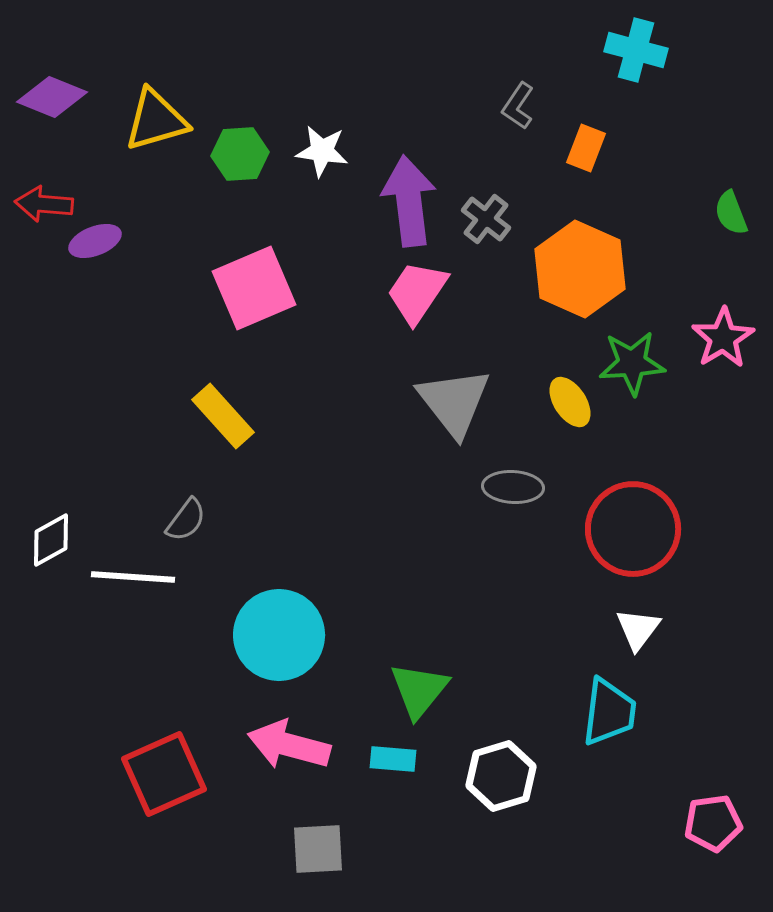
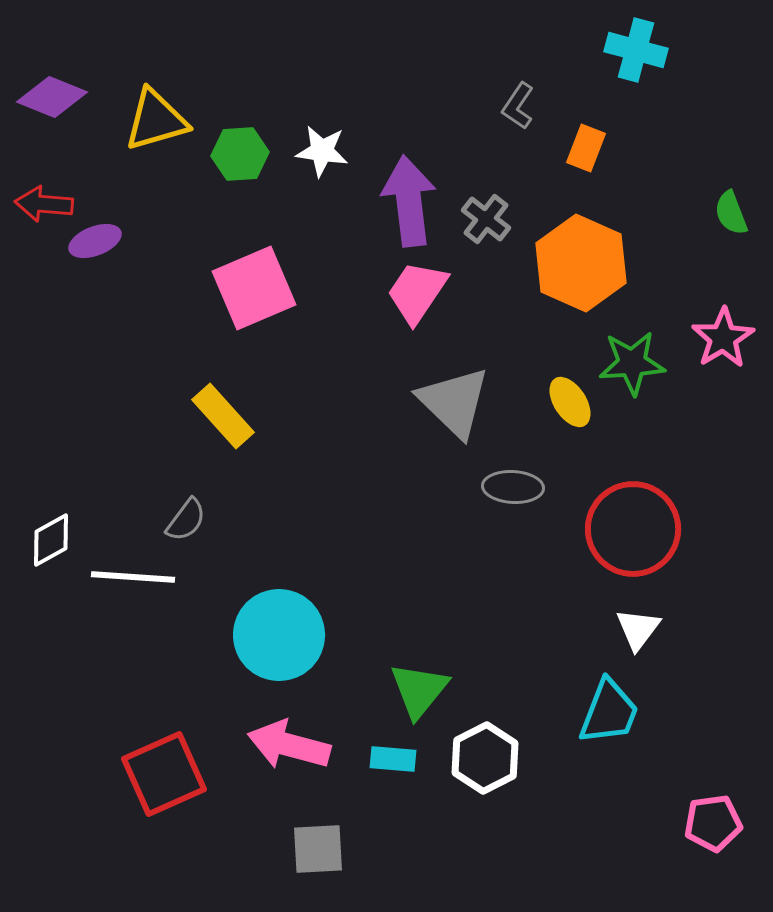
orange hexagon: moved 1 px right, 6 px up
gray triangle: rotated 8 degrees counterclockwise
cyan trapezoid: rotated 14 degrees clockwise
white hexagon: moved 16 px left, 18 px up; rotated 10 degrees counterclockwise
